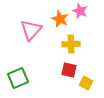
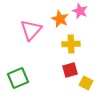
red square: moved 1 px right; rotated 28 degrees counterclockwise
